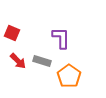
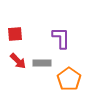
red square: moved 3 px right, 1 px down; rotated 28 degrees counterclockwise
gray rectangle: moved 2 px down; rotated 18 degrees counterclockwise
orange pentagon: moved 3 px down
